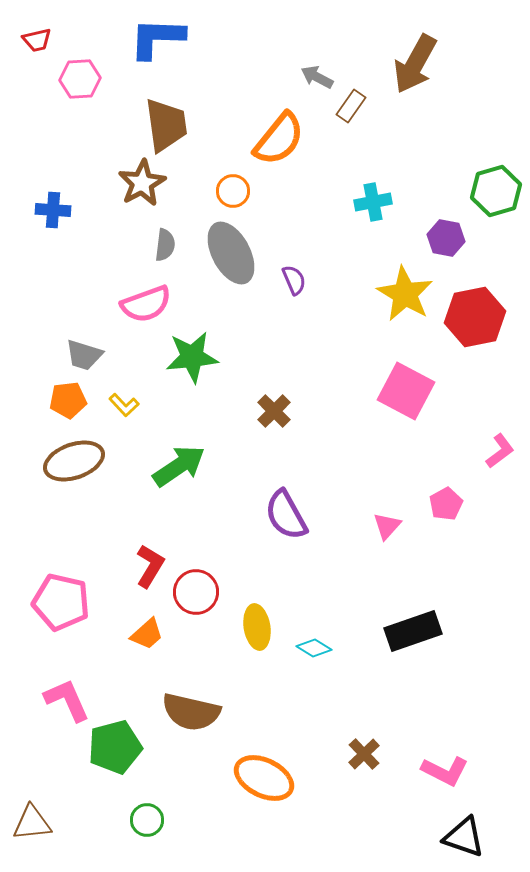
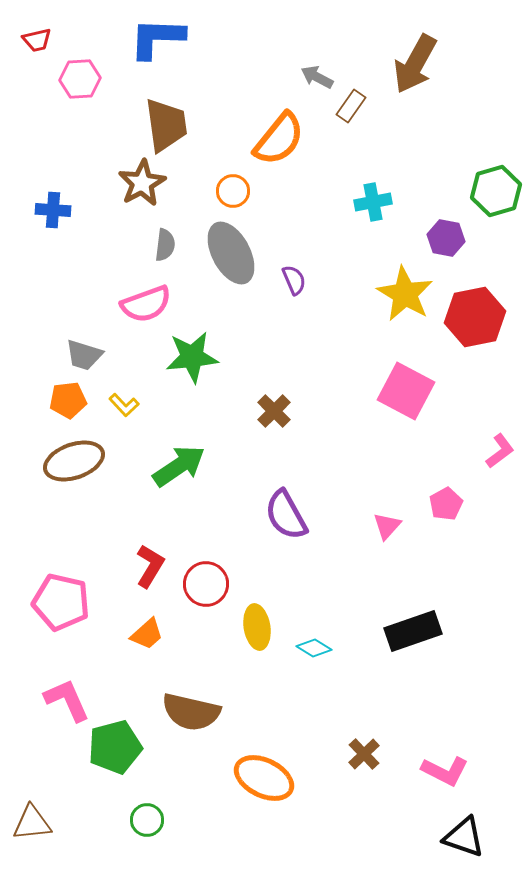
red circle at (196, 592): moved 10 px right, 8 px up
